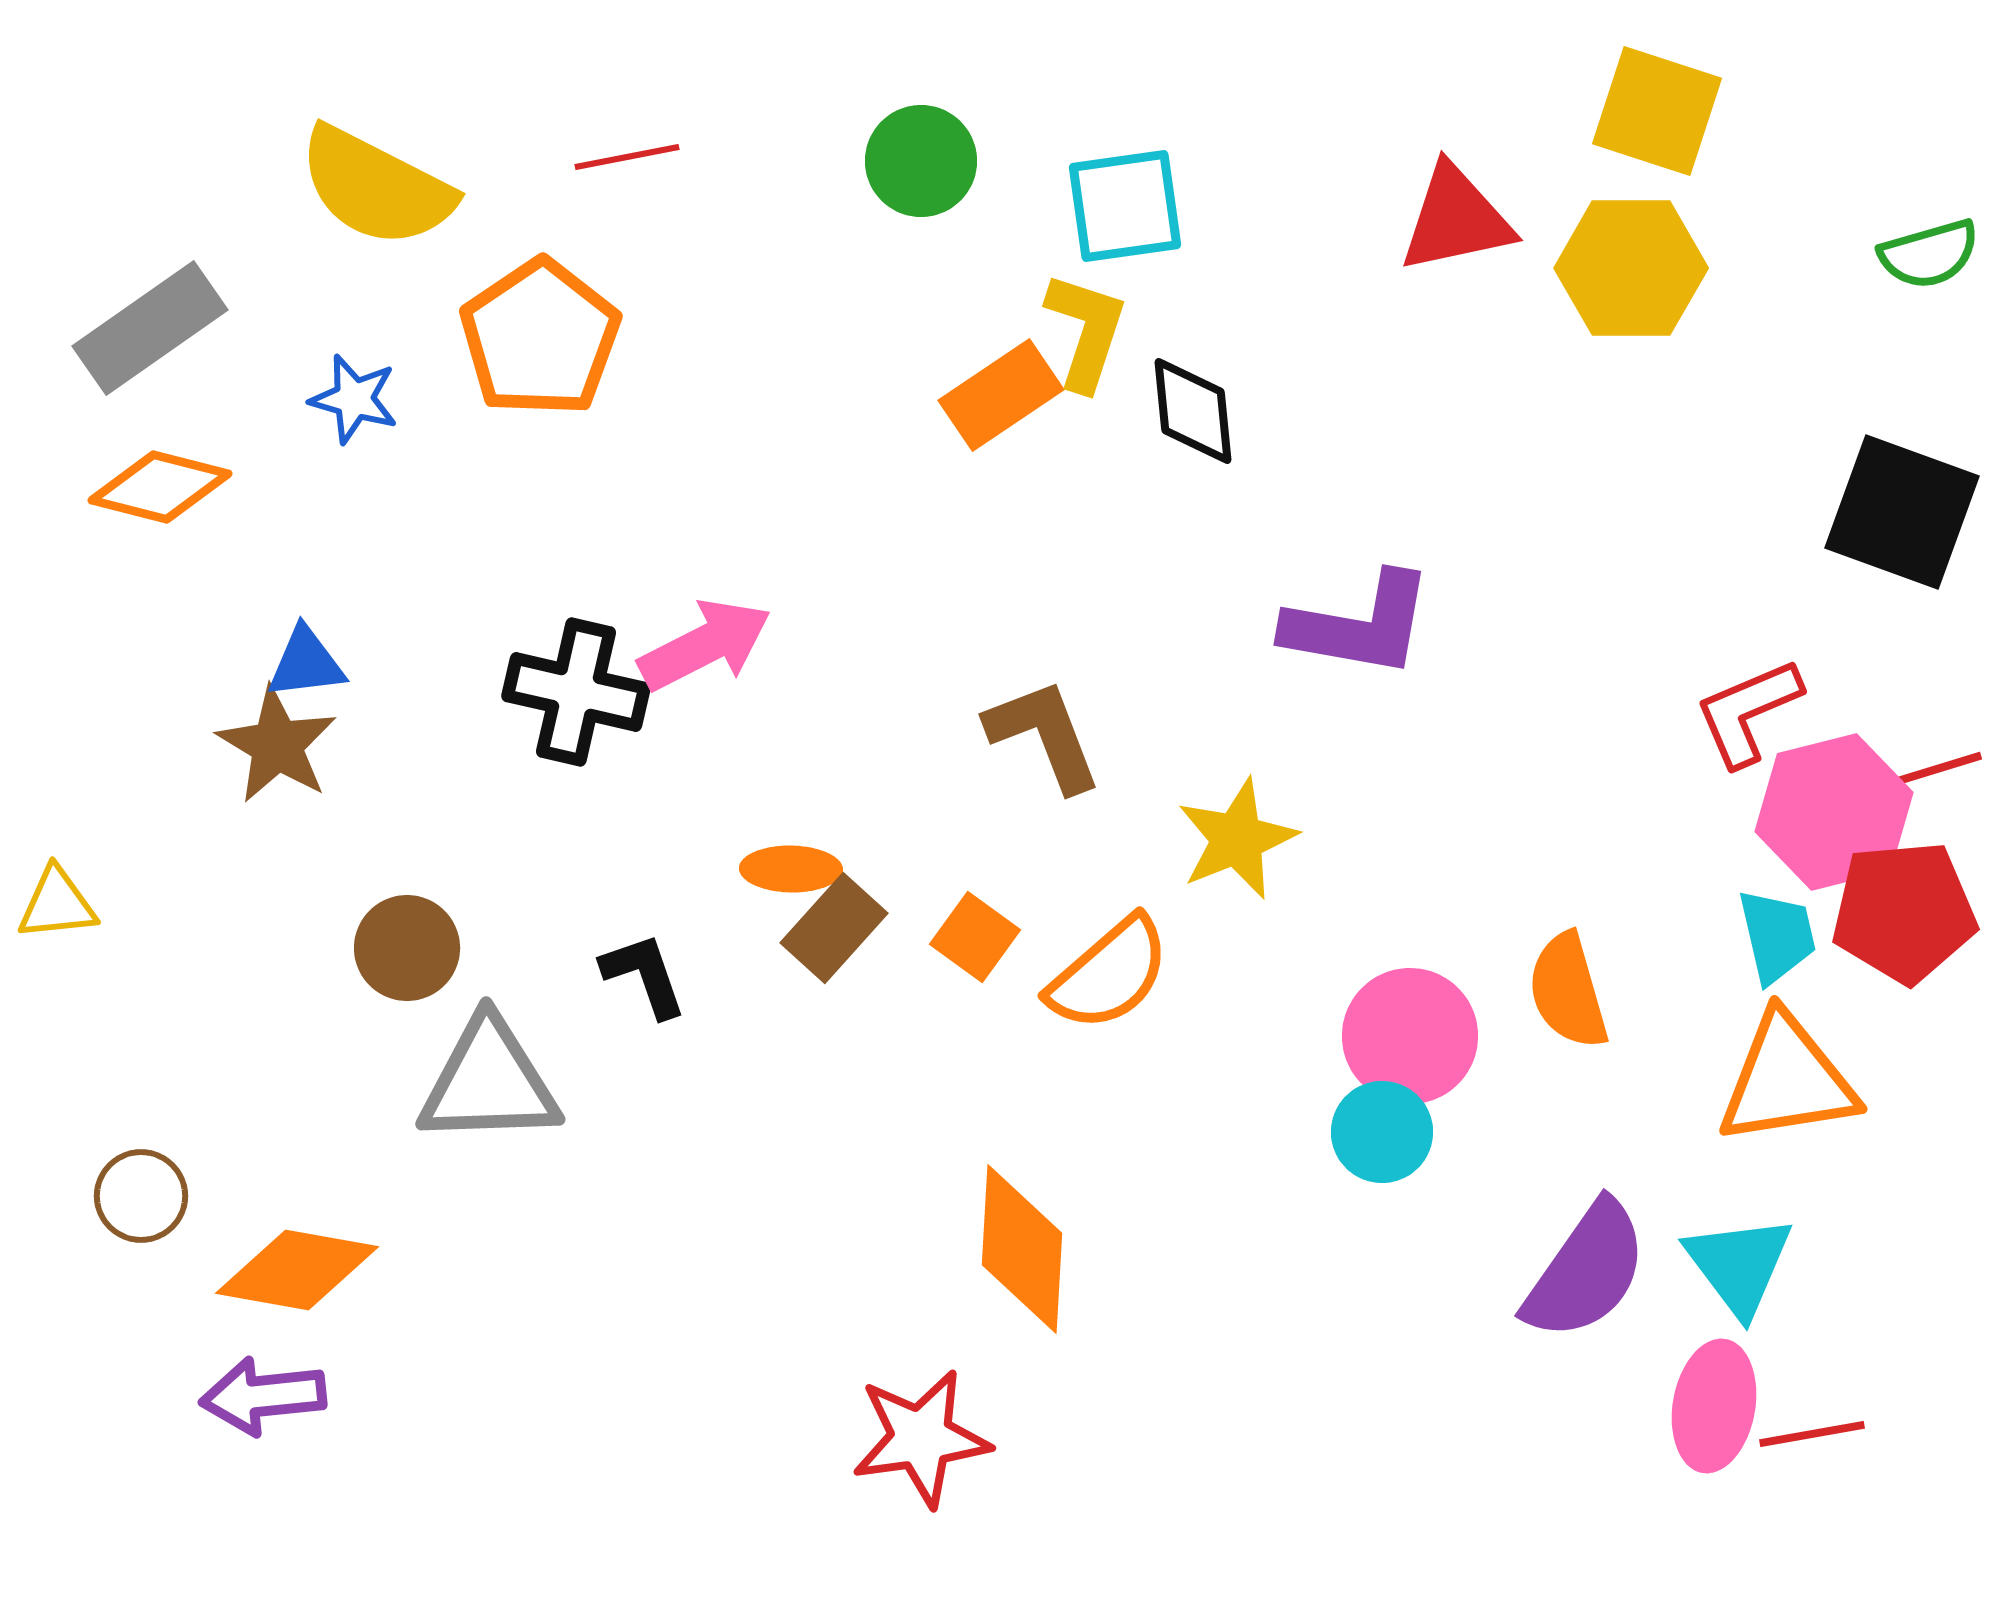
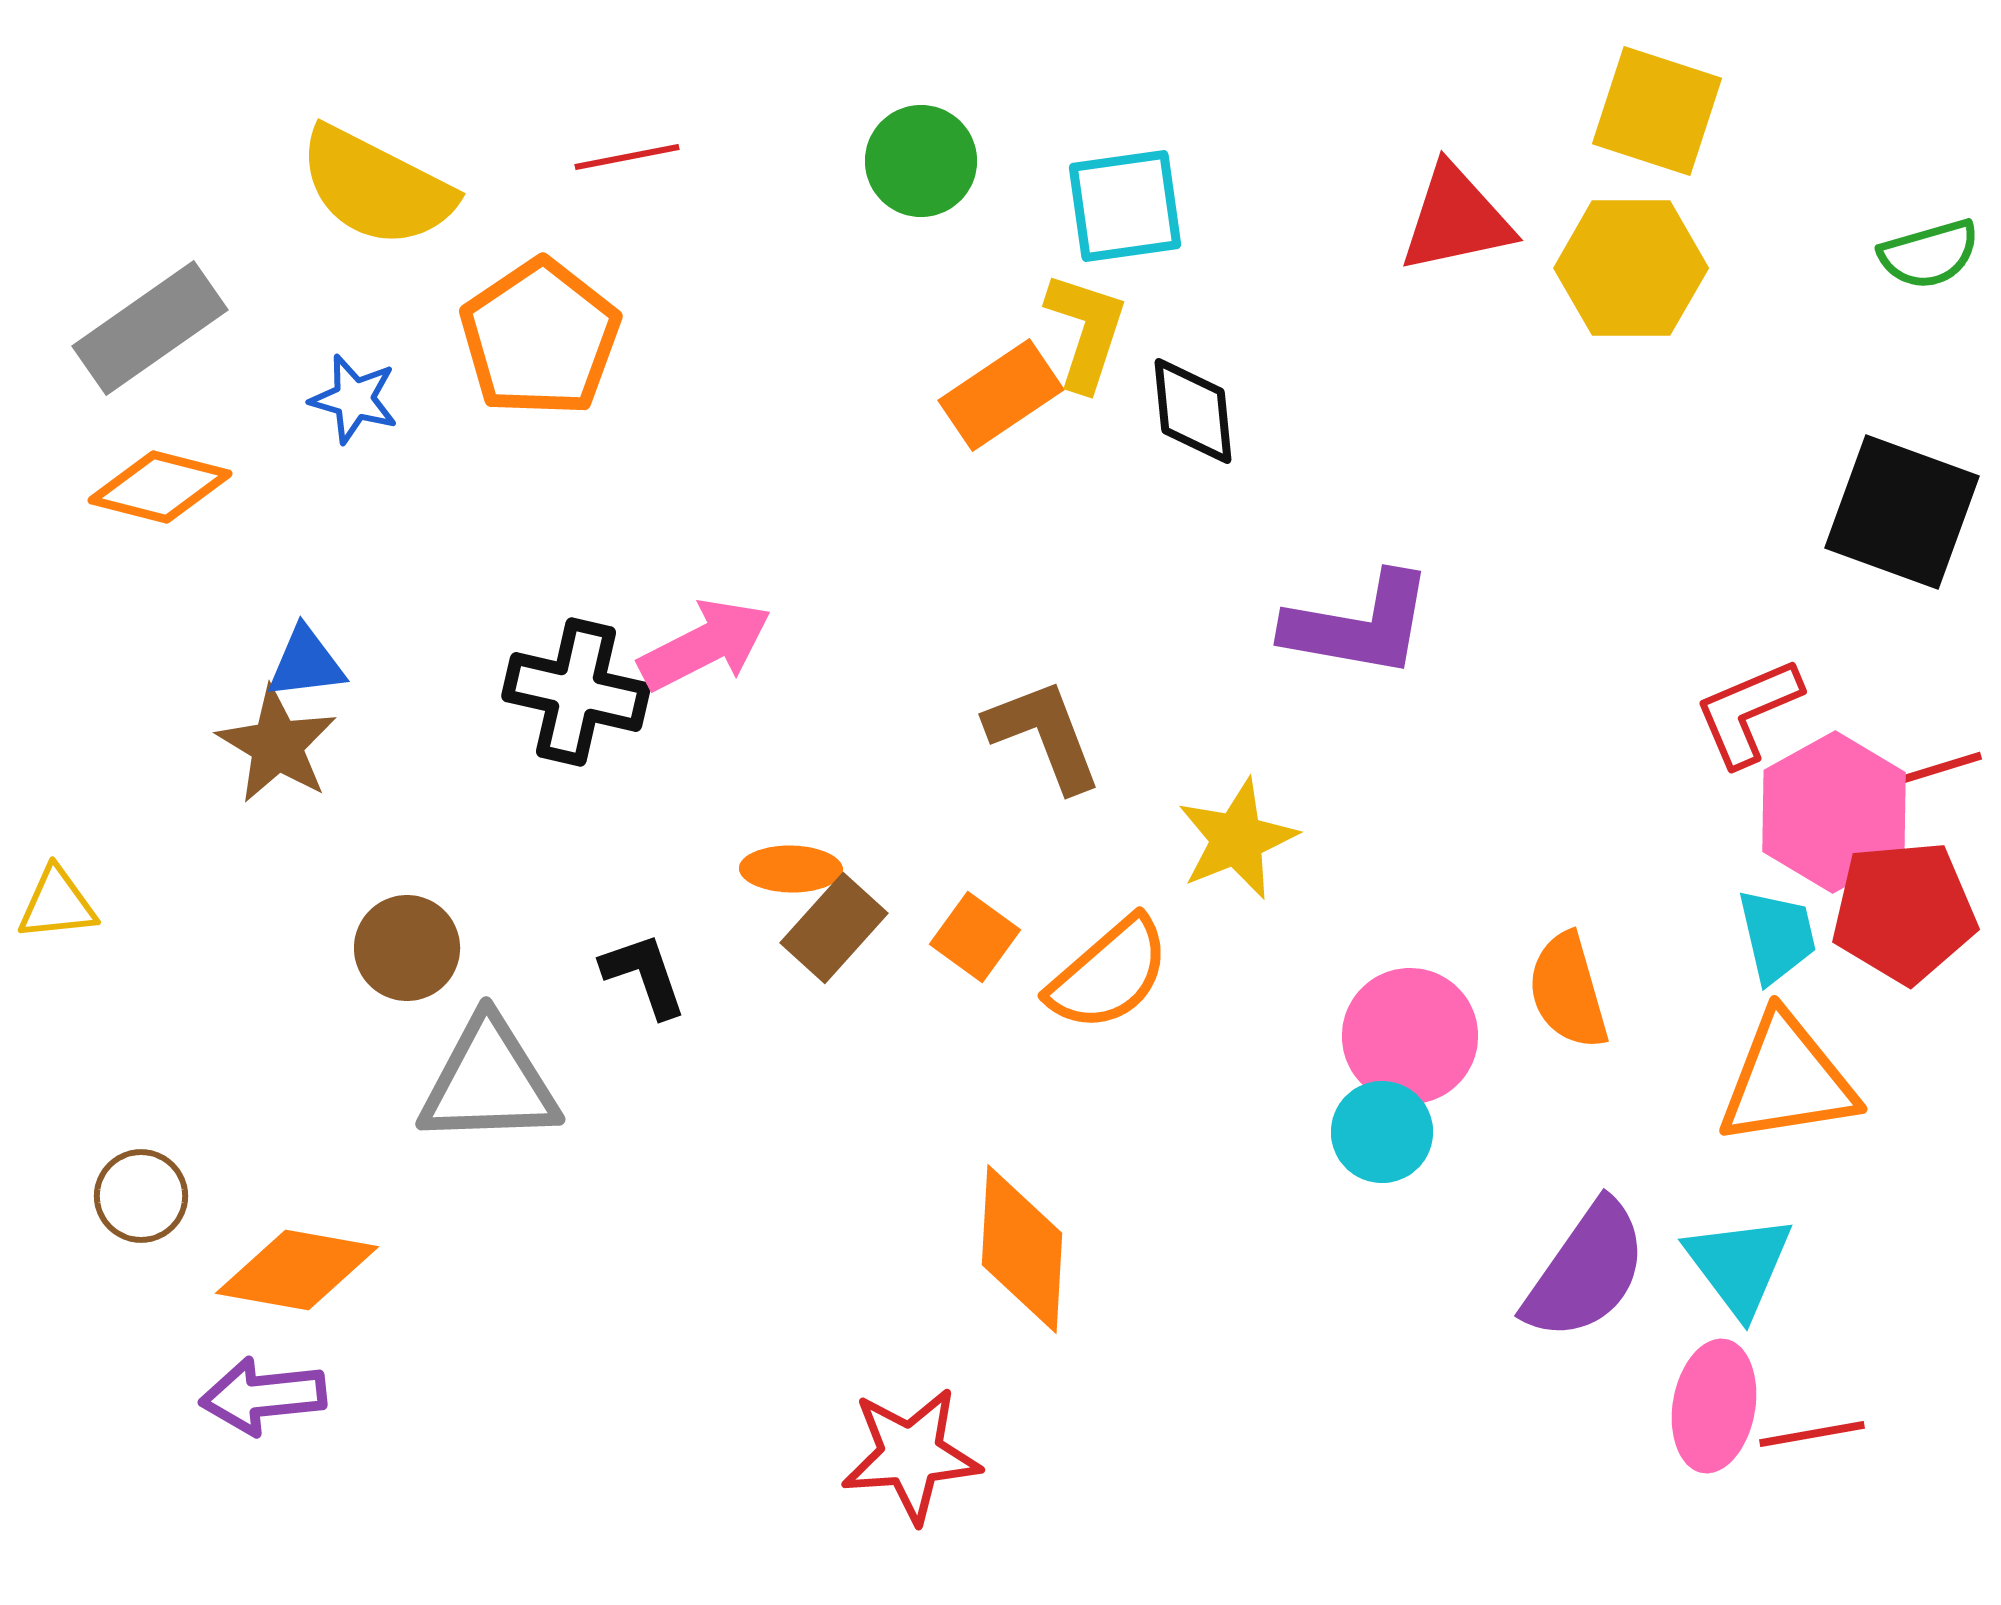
pink hexagon at (1834, 812): rotated 15 degrees counterclockwise
red star at (921, 1438): moved 10 px left, 17 px down; rotated 4 degrees clockwise
